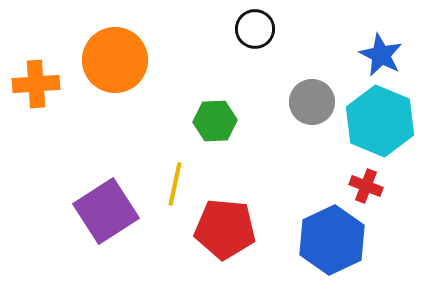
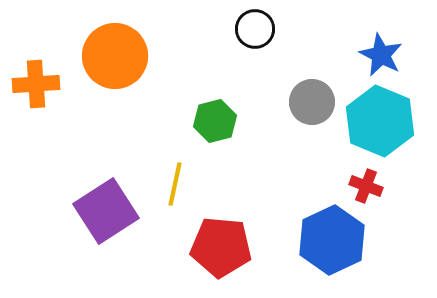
orange circle: moved 4 px up
green hexagon: rotated 12 degrees counterclockwise
red pentagon: moved 4 px left, 18 px down
